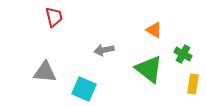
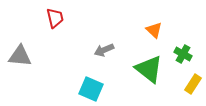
red trapezoid: moved 1 px right, 1 px down
orange triangle: rotated 12 degrees clockwise
gray arrow: rotated 12 degrees counterclockwise
gray triangle: moved 25 px left, 16 px up
yellow rectangle: rotated 24 degrees clockwise
cyan square: moved 7 px right
